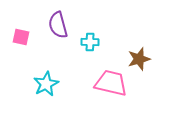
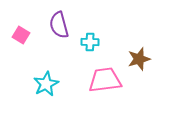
purple semicircle: moved 1 px right
pink square: moved 2 px up; rotated 18 degrees clockwise
pink trapezoid: moved 6 px left, 3 px up; rotated 20 degrees counterclockwise
